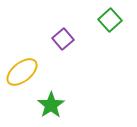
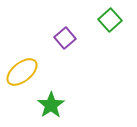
purple square: moved 2 px right, 1 px up
